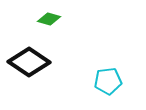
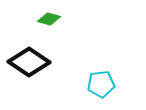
cyan pentagon: moved 7 px left, 3 px down
